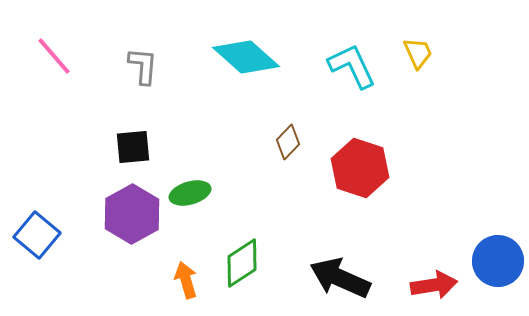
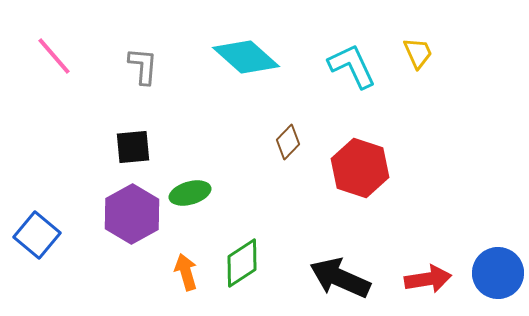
blue circle: moved 12 px down
orange arrow: moved 8 px up
red arrow: moved 6 px left, 6 px up
